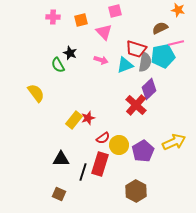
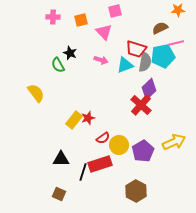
orange star: rotated 16 degrees counterclockwise
red cross: moved 5 px right
red rectangle: rotated 55 degrees clockwise
